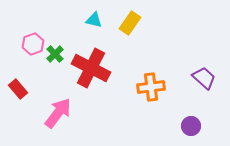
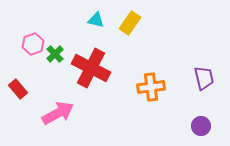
cyan triangle: moved 2 px right
purple trapezoid: rotated 35 degrees clockwise
pink arrow: rotated 24 degrees clockwise
purple circle: moved 10 px right
